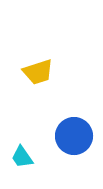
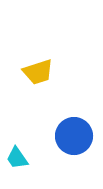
cyan trapezoid: moved 5 px left, 1 px down
